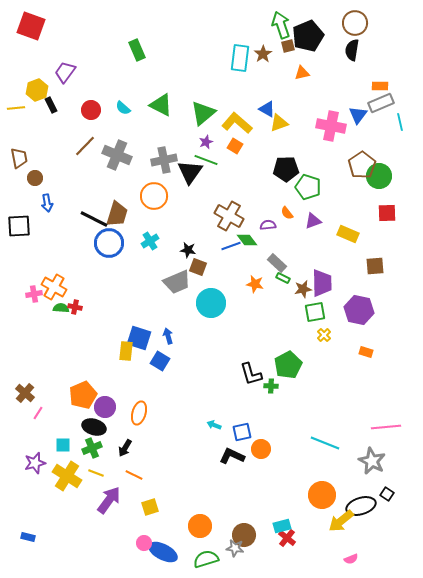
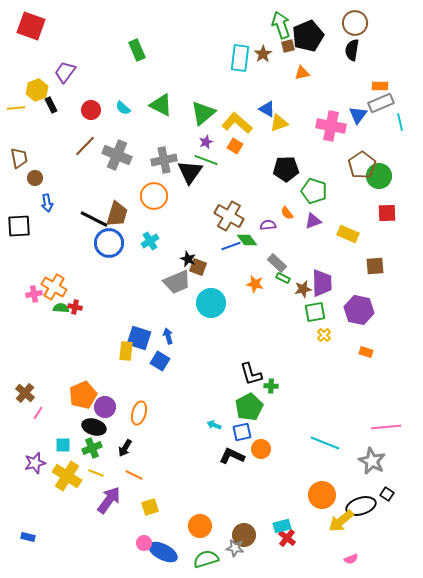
green pentagon at (308, 187): moved 6 px right, 4 px down
black star at (188, 250): moved 9 px down; rotated 14 degrees clockwise
green pentagon at (288, 365): moved 39 px left, 42 px down
